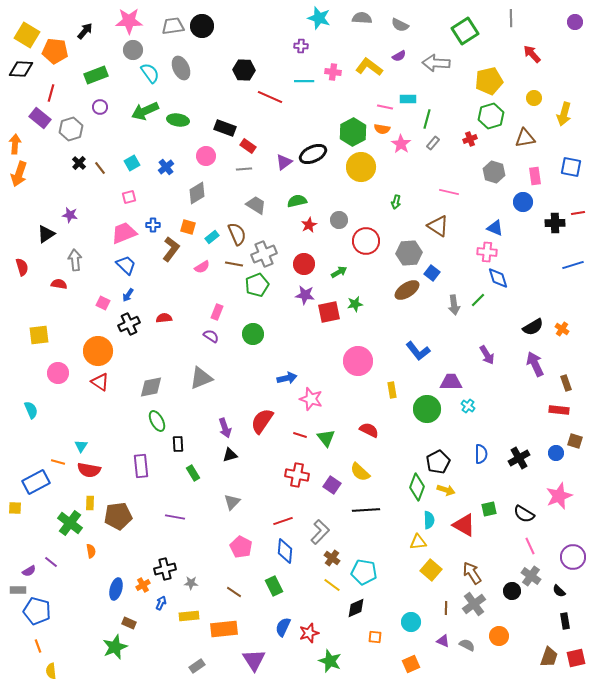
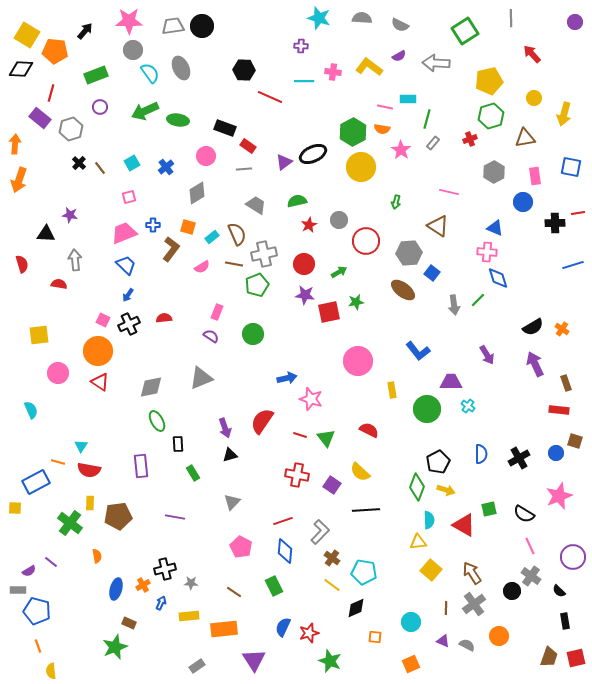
pink star at (401, 144): moved 6 px down
gray hexagon at (494, 172): rotated 15 degrees clockwise
orange arrow at (19, 174): moved 6 px down
black triangle at (46, 234): rotated 36 degrees clockwise
gray cross at (264, 254): rotated 10 degrees clockwise
red semicircle at (22, 267): moved 3 px up
brown ellipse at (407, 290): moved 4 px left; rotated 70 degrees clockwise
pink square at (103, 303): moved 17 px down
green star at (355, 304): moved 1 px right, 2 px up
orange semicircle at (91, 551): moved 6 px right, 5 px down
